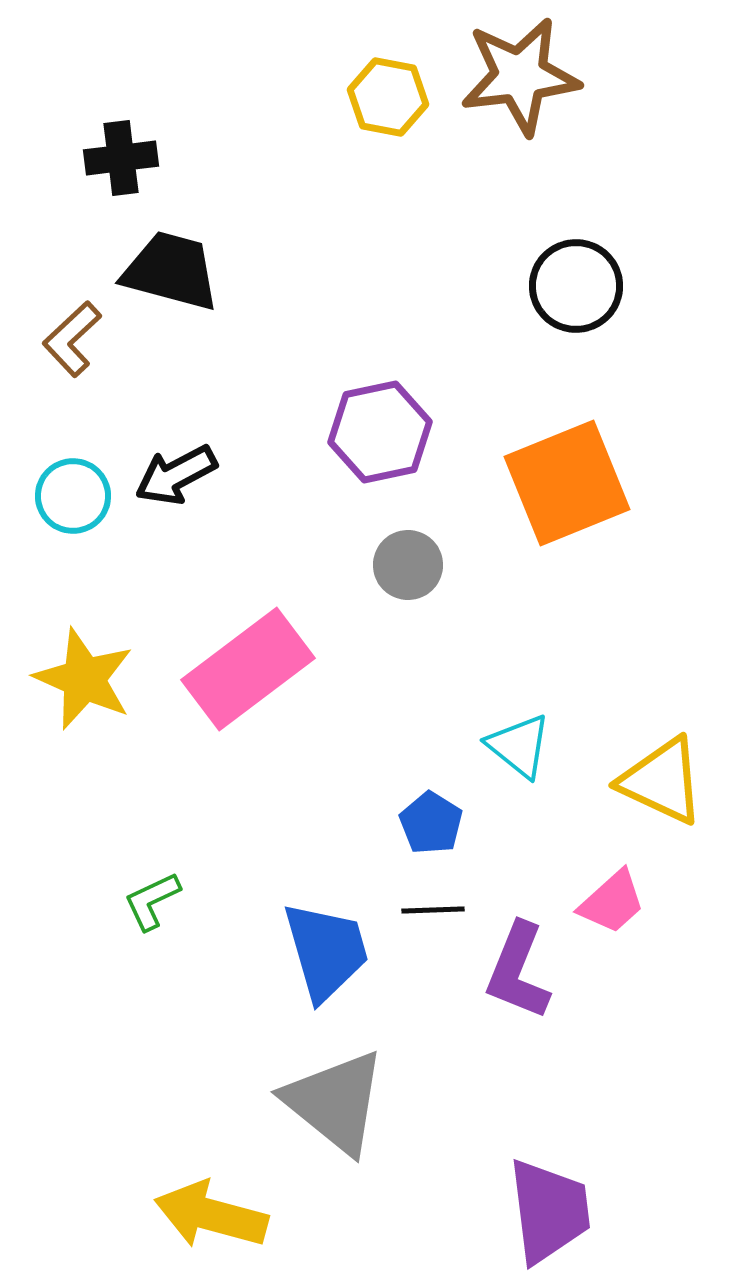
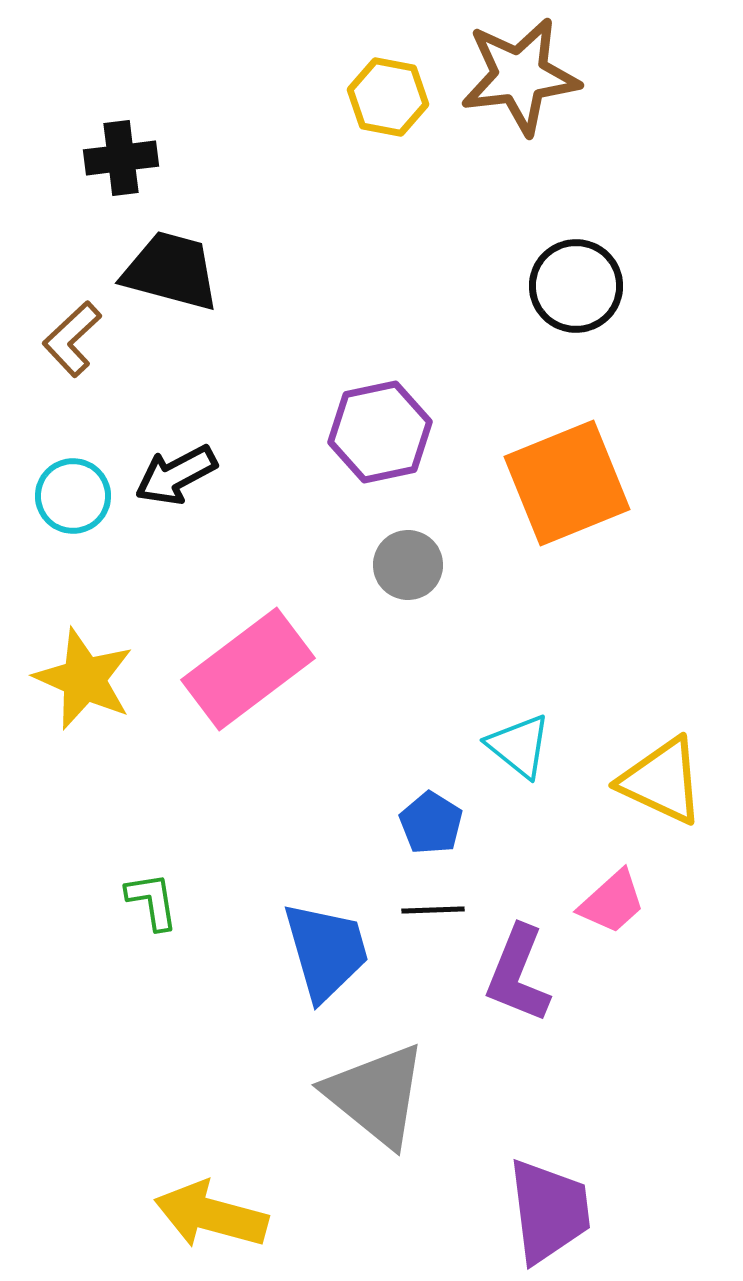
green L-shape: rotated 106 degrees clockwise
purple L-shape: moved 3 px down
gray triangle: moved 41 px right, 7 px up
